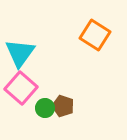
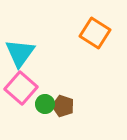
orange square: moved 2 px up
green circle: moved 4 px up
